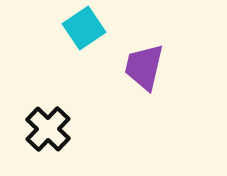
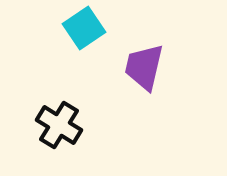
black cross: moved 11 px right, 4 px up; rotated 12 degrees counterclockwise
